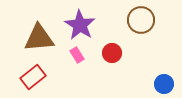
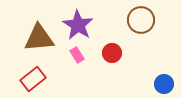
purple star: moved 2 px left
red rectangle: moved 2 px down
